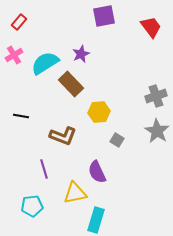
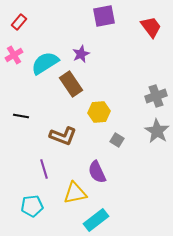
brown rectangle: rotated 10 degrees clockwise
cyan rectangle: rotated 35 degrees clockwise
